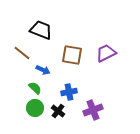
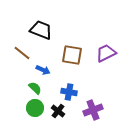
blue cross: rotated 21 degrees clockwise
